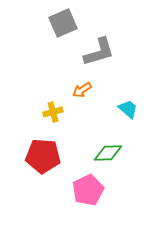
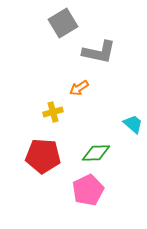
gray square: rotated 8 degrees counterclockwise
gray L-shape: rotated 28 degrees clockwise
orange arrow: moved 3 px left, 2 px up
cyan trapezoid: moved 5 px right, 15 px down
green diamond: moved 12 px left
